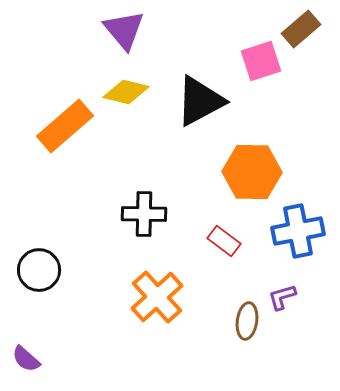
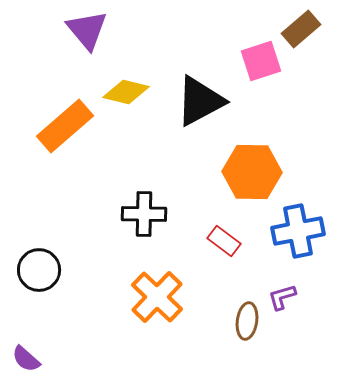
purple triangle: moved 37 px left
orange cross: rotated 4 degrees counterclockwise
